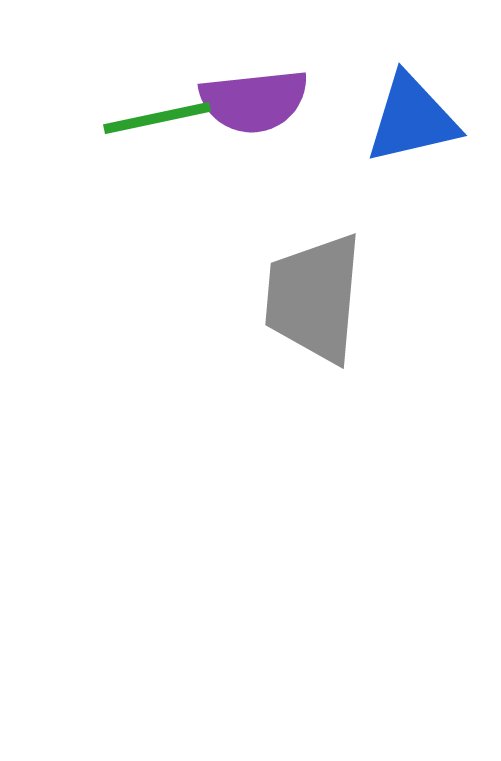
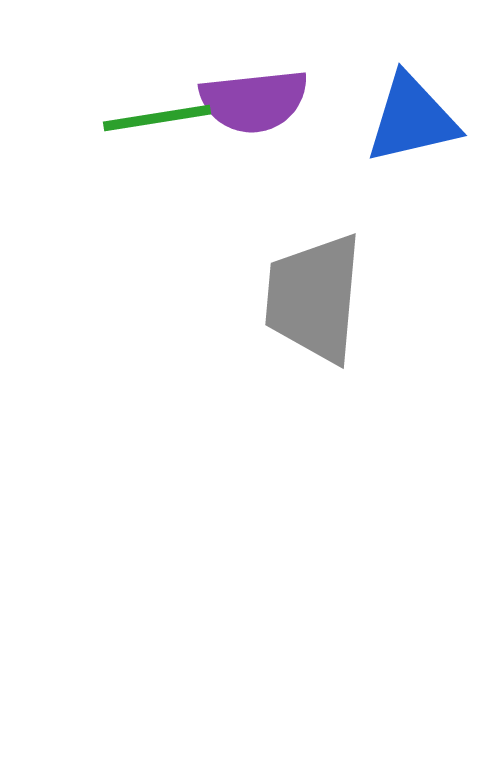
green line: rotated 3 degrees clockwise
